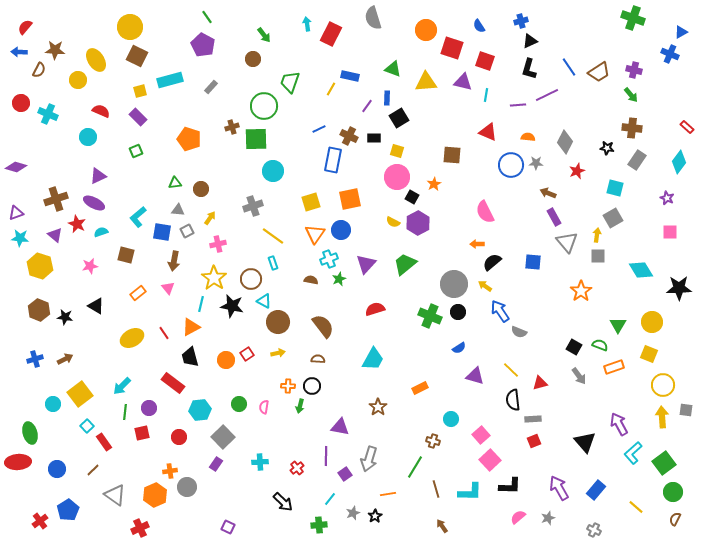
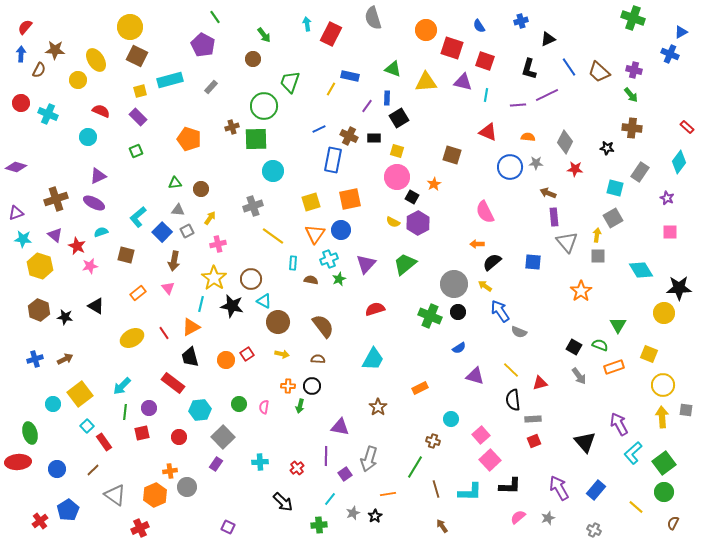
green line at (207, 17): moved 8 px right
black triangle at (530, 41): moved 18 px right, 2 px up
blue arrow at (19, 52): moved 2 px right, 2 px down; rotated 91 degrees clockwise
brown trapezoid at (599, 72): rotated 75 degrees clockwise
brown square at (452, 155): rotated 12 degrees clockwise
gray rectangle at (637, 160): moved 3 px right, 12 px down
blue circle at (511, 165): moved 1 px left, 2 px down
red star at (577, 171): moved 2 px left, 2 px up; rotated 28 degrees clockwise
purple rectangle at (554, 217): rotated 24 degrees clockwise
red star at (77, 224): moved 22 px down
blue square at (162, 232): rotated 36 degrees clockwise
cyan star at (20, 238): moved 3 px right, 1 px down
cyan rectangle at (273, 263): moved 20 px right; rotated 24 degrees clockwise
yellow circle at (652, 322): moved 12 px right, 9 px up
yellow arrow at (278, 353): moved 4 px right, 1 px down; rotated 24 degrees clockwise
green circle at (673, 492): moved 9 px left
brown semicircle at (675, 519): moved 2 px left, 4 px down
